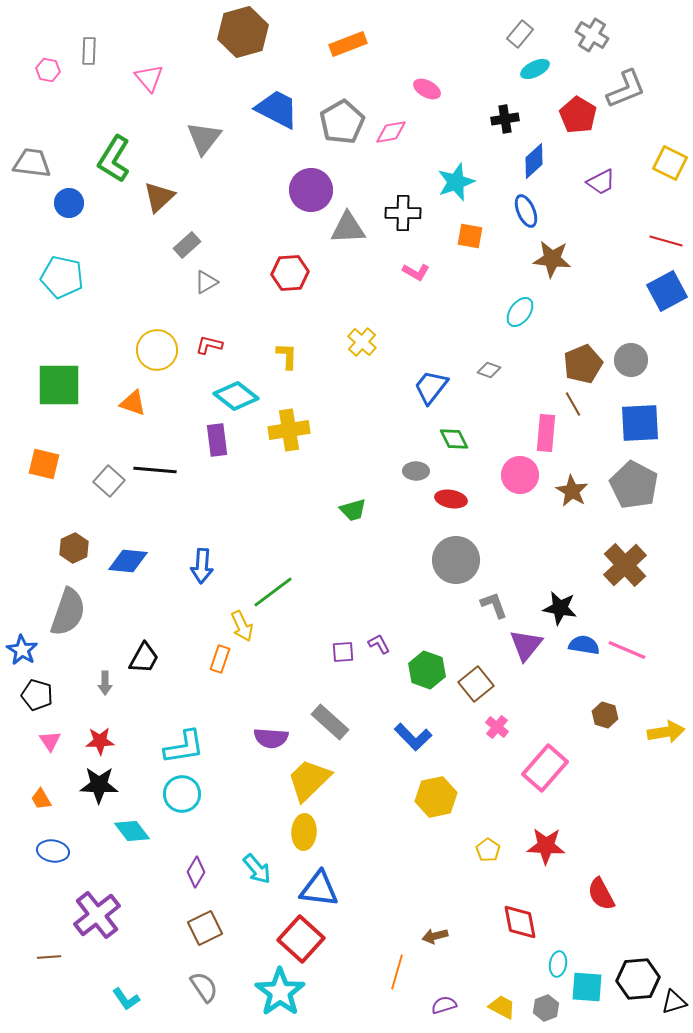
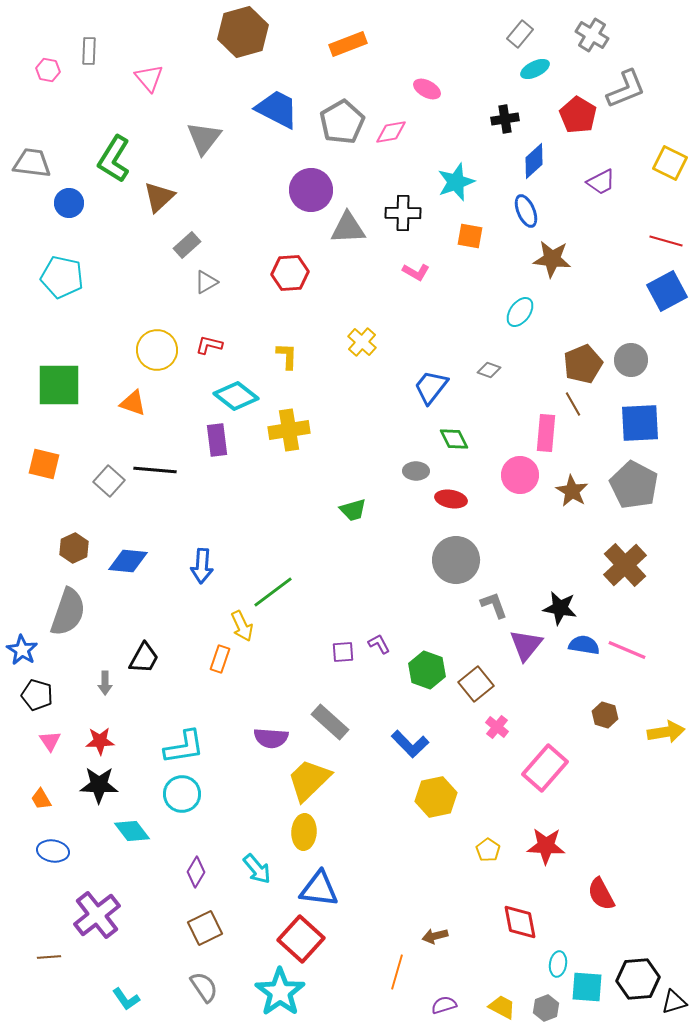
blue L-shape at (413, 737): moved 3 px left, 7 px down
